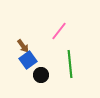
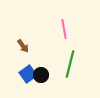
pink line: moved 5 px right, 2 px up; rotated 48 degrees counterclockwise
blue square: moved 14 px down
green line: rotated 20 degrees clockwise
